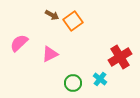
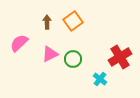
brown arrow: moved 5 px left, 7 px down; rotated 120 degrees counterclockwise
green circle: moved 24 px up
